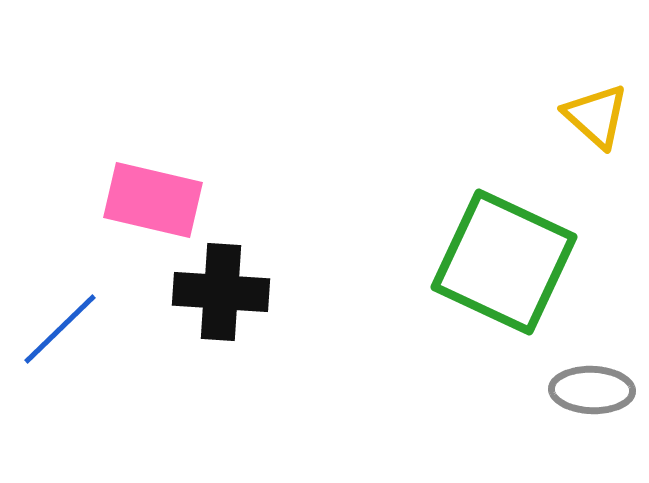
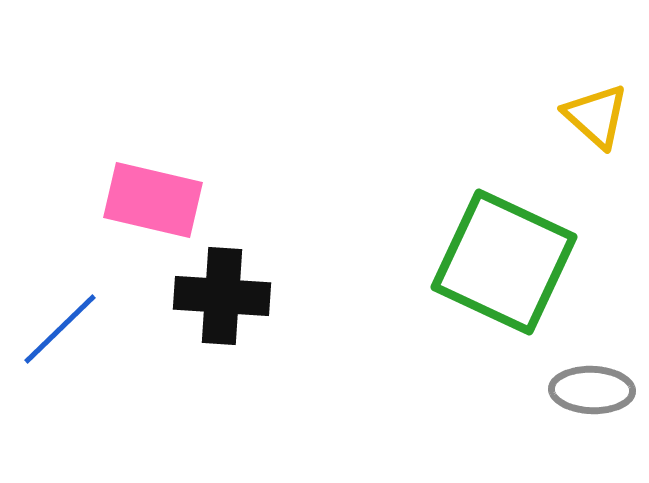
black cross: moved 1 px right, 4 px down
